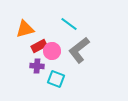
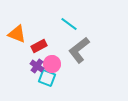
orange triangle: moved 8 px left, 5 px down; rotated 36 degrees clockwise
pink circle: moved 13 px down
purple cross: rotated 32 degrees clockwise
cyan square: moved 9 px left, 1 px up
